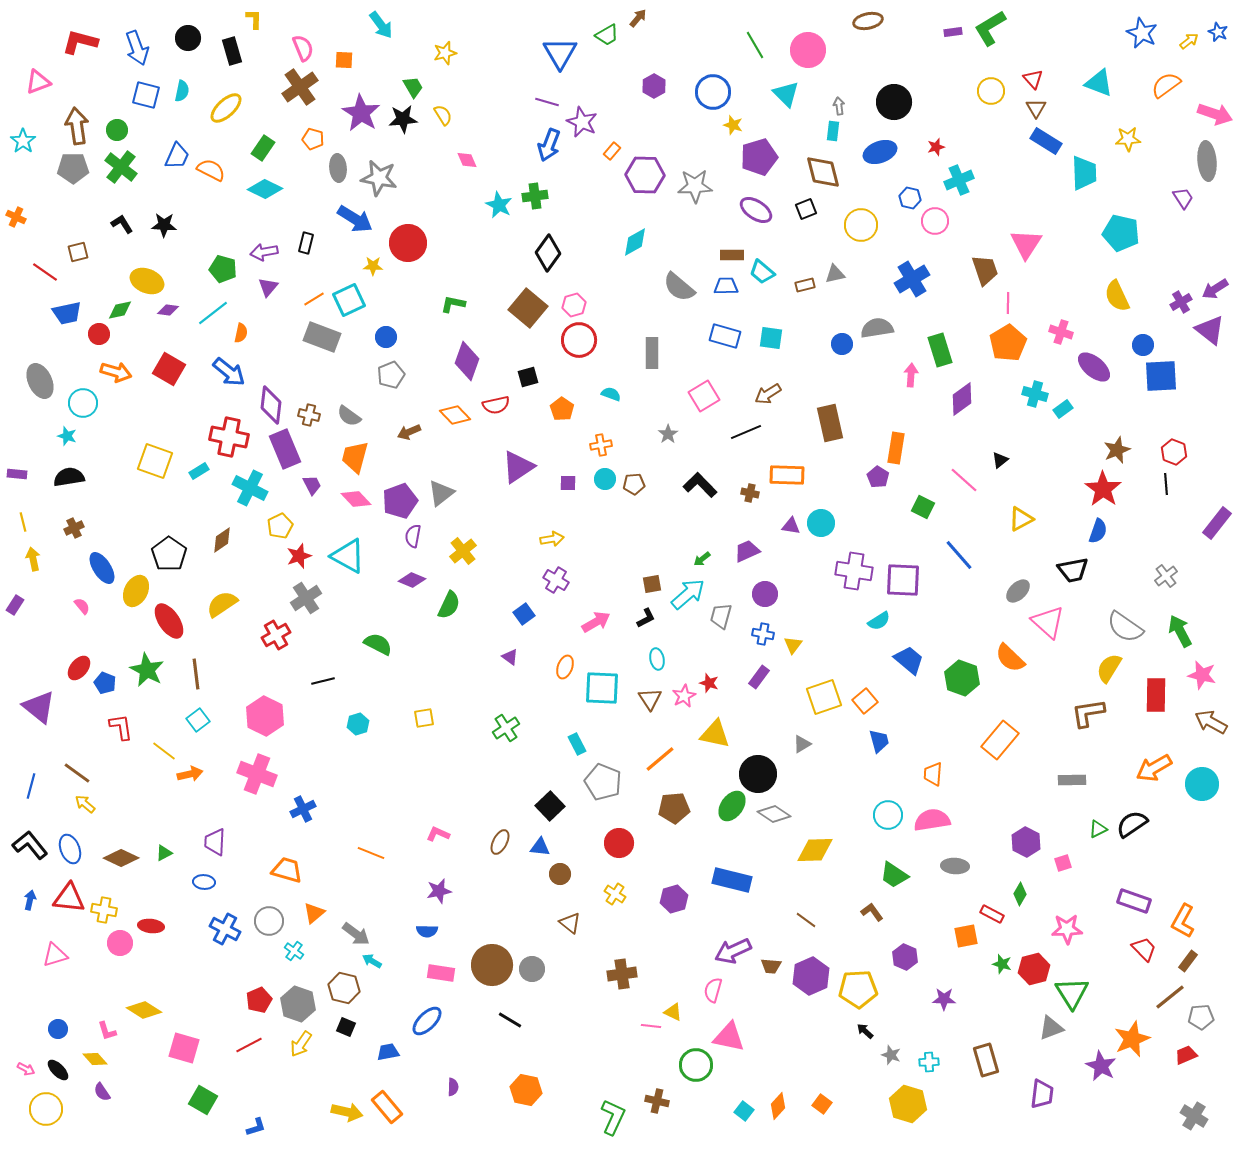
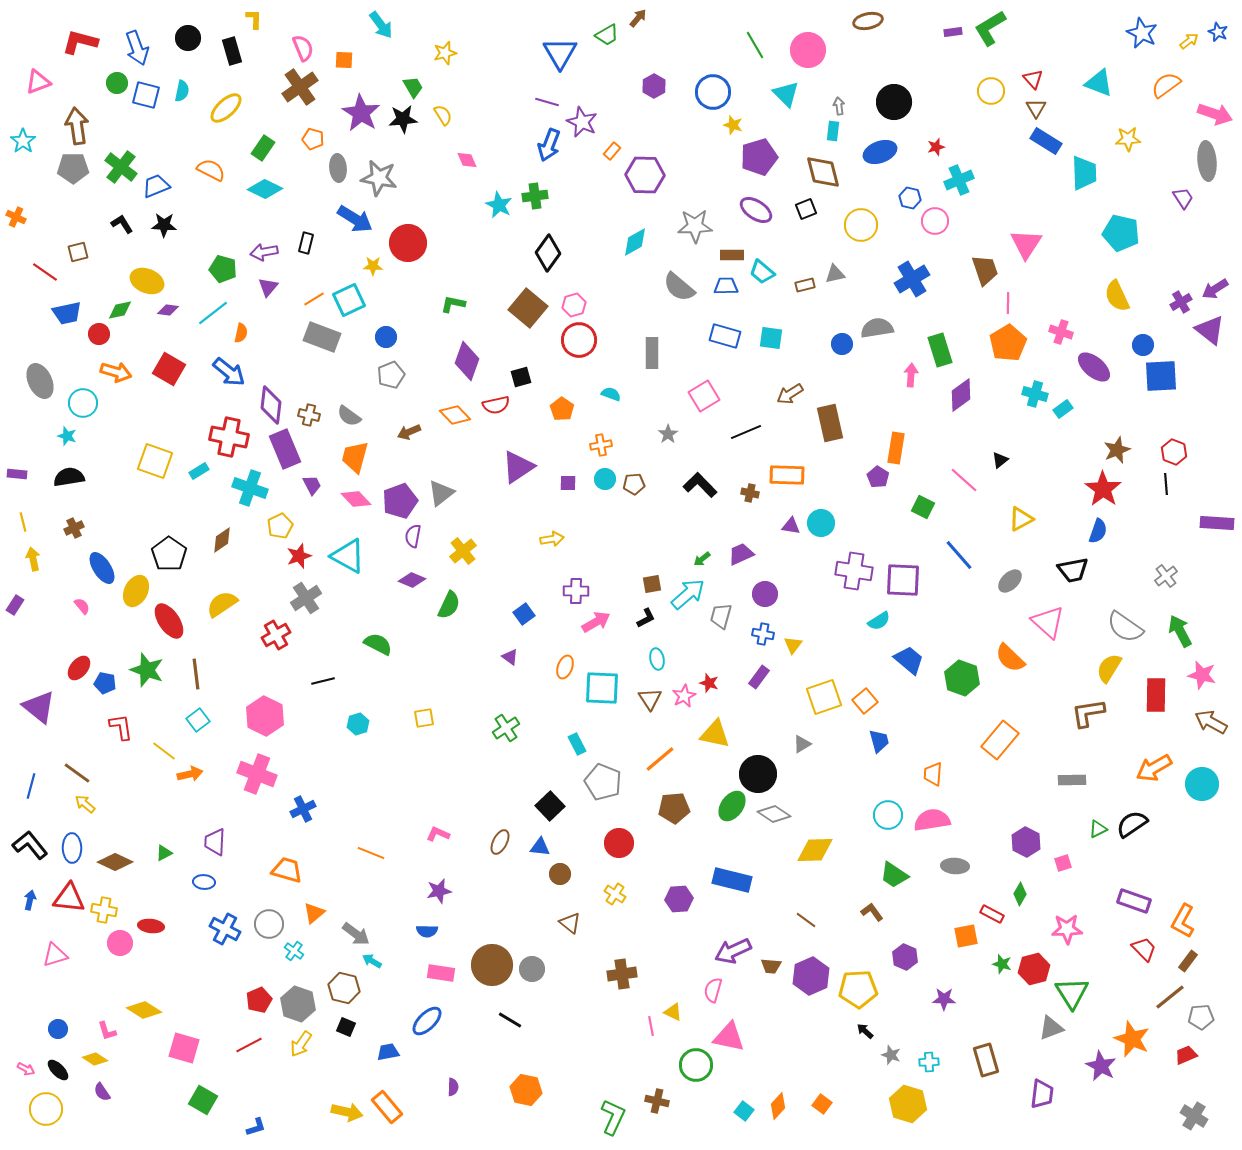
green circle at (117, 130): moved 47 px up
blue trapezoid at (177, 156): moved 21 px left, 30 px down; rotated 136 degrees counterclockwise
gray star at (695, 186): moved 40 px down
black square at (528, 377): moved 7 px left
brown arrow at (768, 394): moved 22 px right
purple diamond at (962, 399): moved 1 px left, 4 px up
cyan cross at (250, 488): rotated 8 degrees counterclockwise
purple rectangle at (1217, 523): rotated 56 degrees clockwise
purple trapezoid at (747, 551): moved 6 px left, 3 px down
purple cross at (556, 580): moved 20 px right, 11 px down; rotated 30 degrees counterclockwise
gray ellipse at (1018, 591): moved 8 px left, 10 px up
green star at (147, 670): rotated 8 degrees counterclockwise
blue pentagon at (105, 683): rotated 10 degrees counterclockwise
blue ellipse at (70, 849): moved 2 px right, 1 px up; rotated 20 degrees clockwise
brown diamond at (121, 858): moved 6 px left, 4 px down
purple hexagon at (674, 899): moved 5 px right; rotated 12 degrees clockwise
gray circle at (269, 921): moved 3 px down
pink line at (651, 1026): rotated 72 degrees clockwise
orange star at (1132, 1039): rotated 27 degrees counterclockwise
yellow diamond at (95, 1059): rotated 15 degrees counterclockwise
